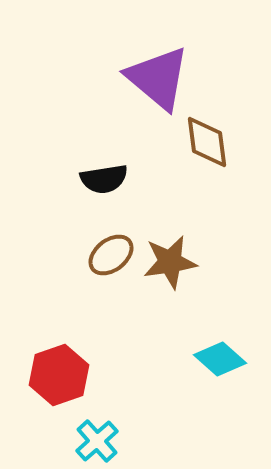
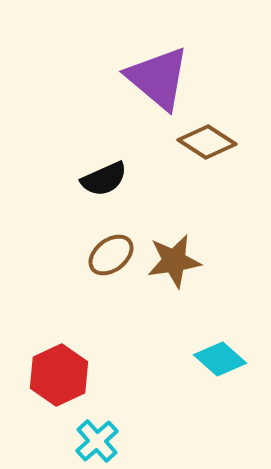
brown diamond: rotated 50 degrees counterclockwise
black semicircle: rotated 15 degrees counterclockwise
brown star: moved 4 px right, 1 px up
red hexagon: rotated 6 degrees counterclockwise
